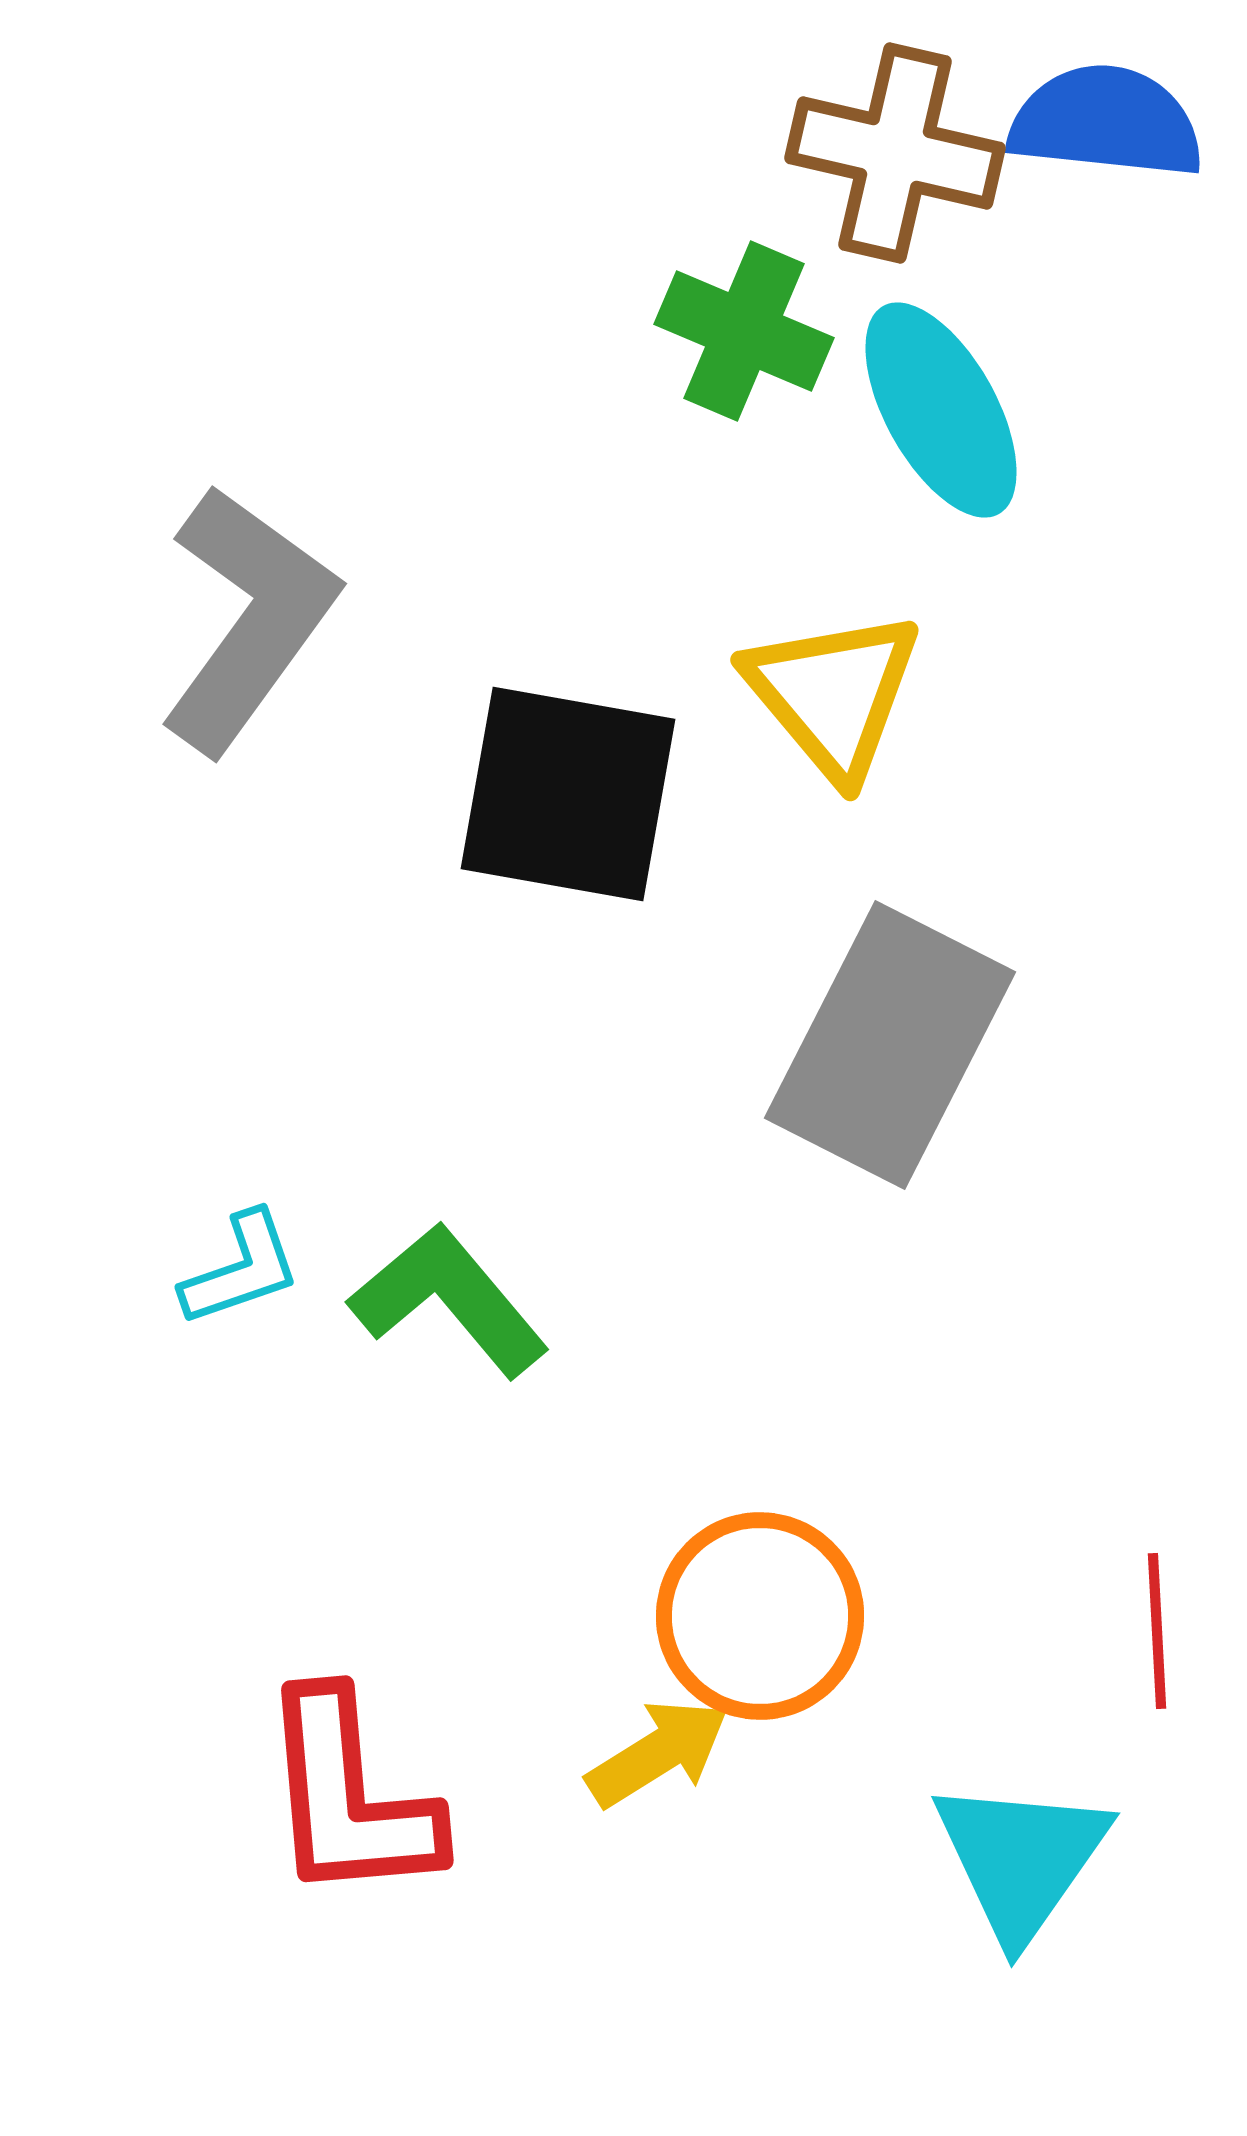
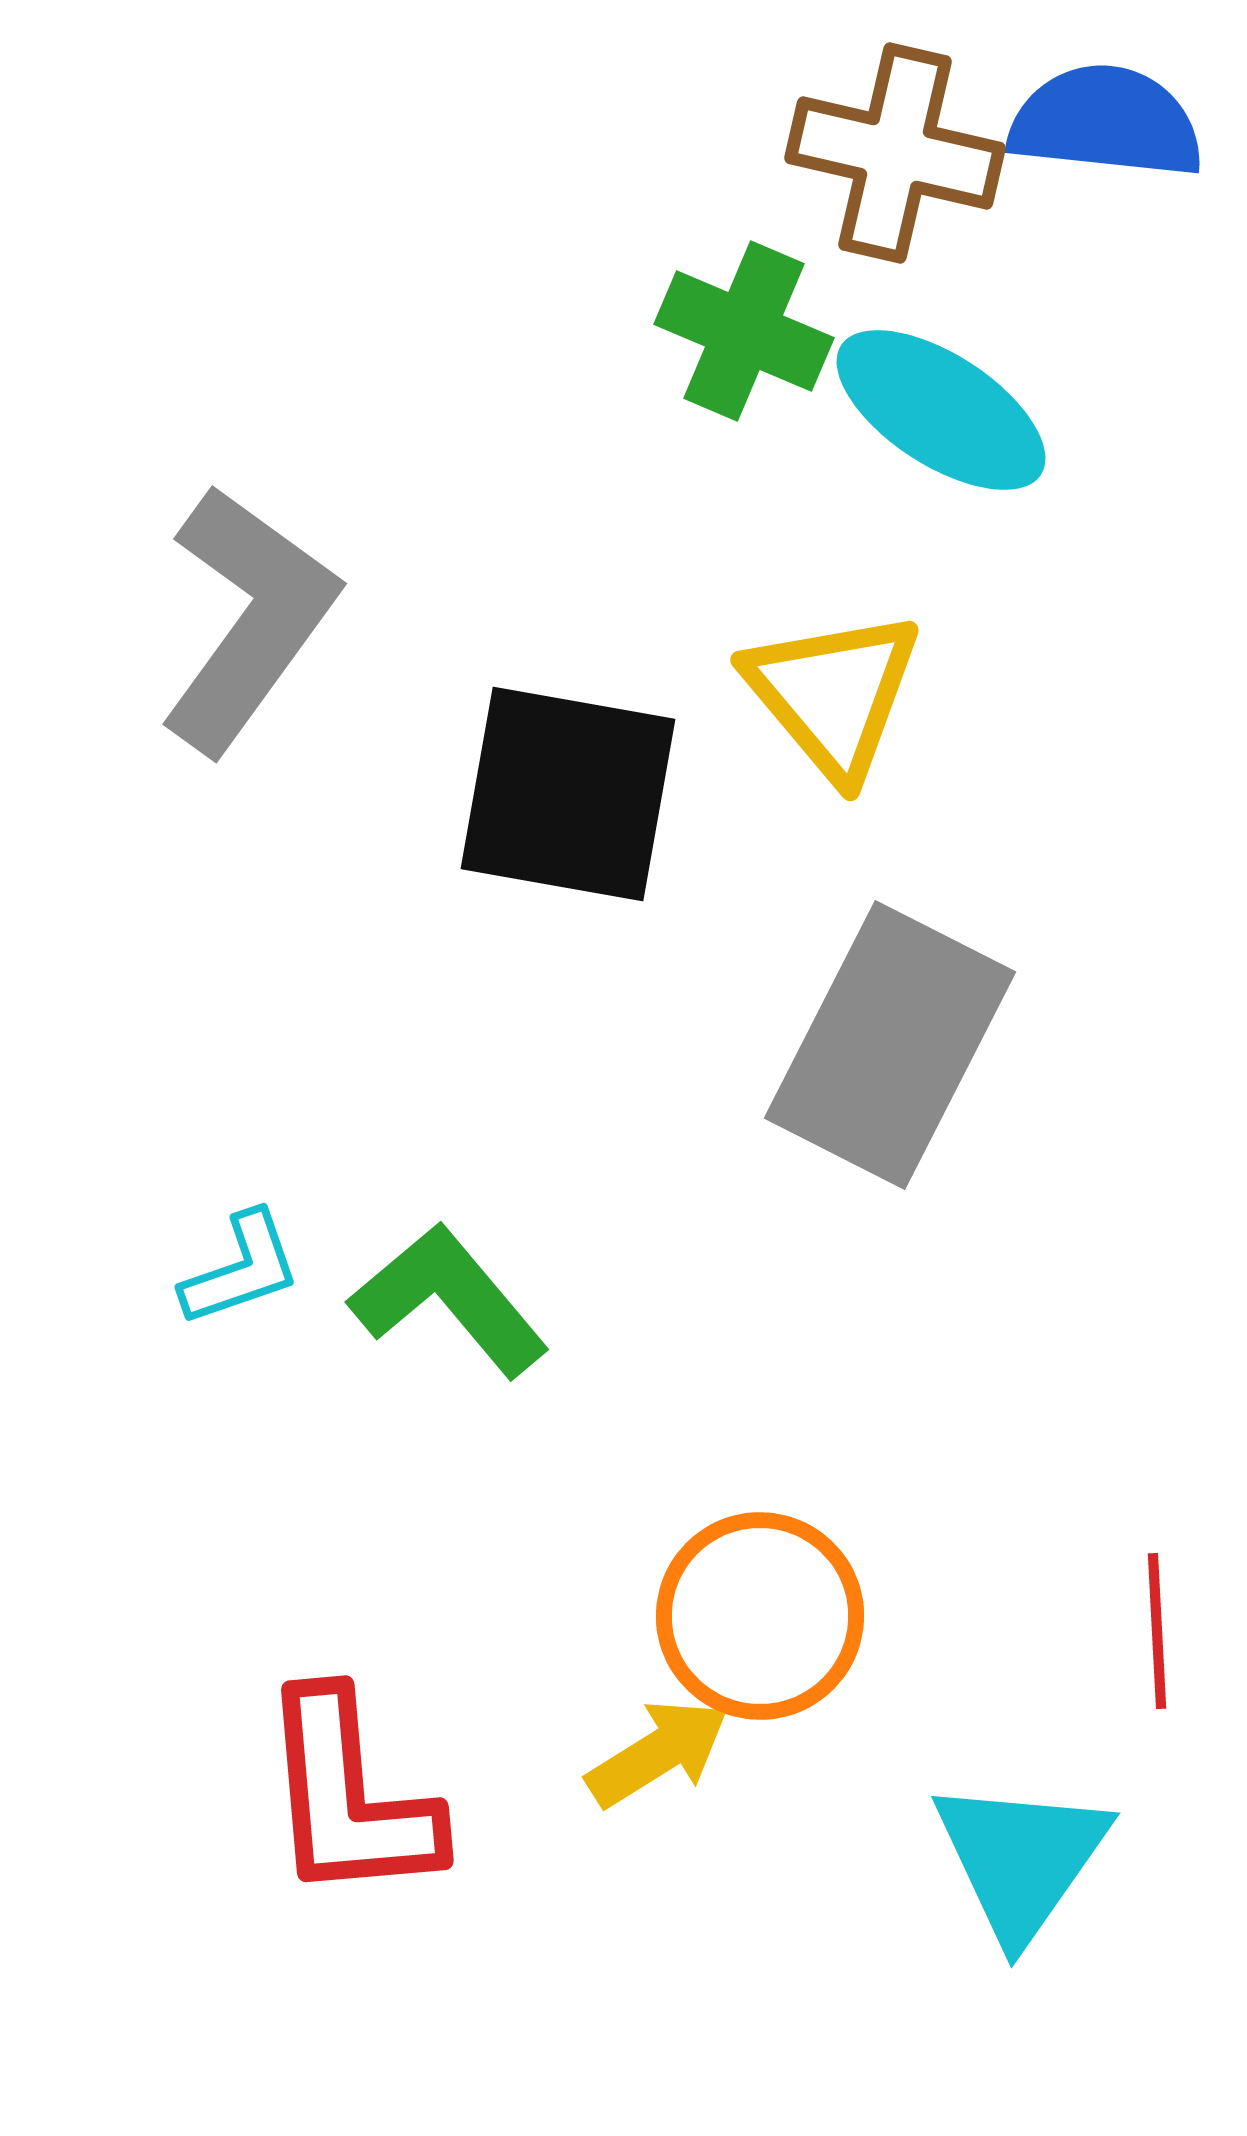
cyan ellipse: rotated 28 degrees counterclockwise
